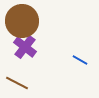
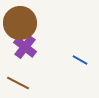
brown circle: moved 2 px left, 2 px down
brown line: moved 1 px right
